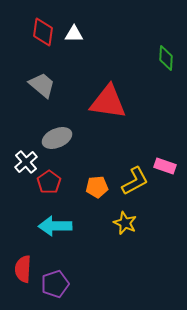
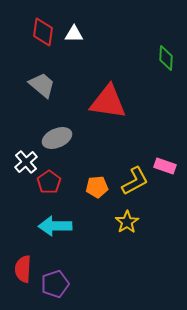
yellow star: moved 2 px right, 1 px up; rotated 15 degrees clockwise
